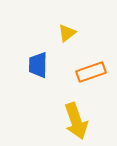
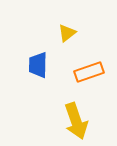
orange rectangle: moved 2 px left
